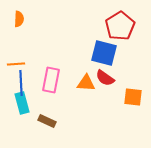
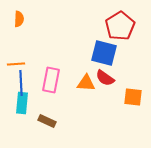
cyan rectangle: rotated 20 degrees clockwise
